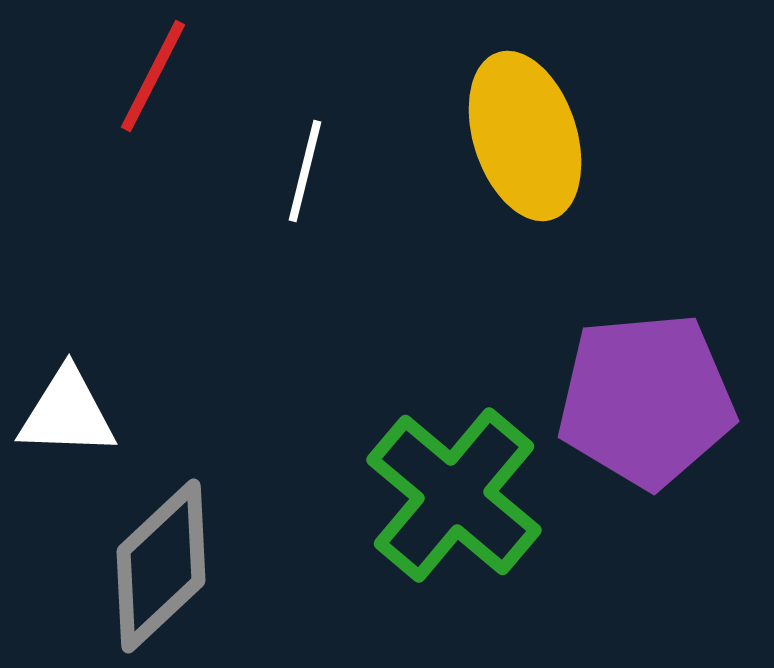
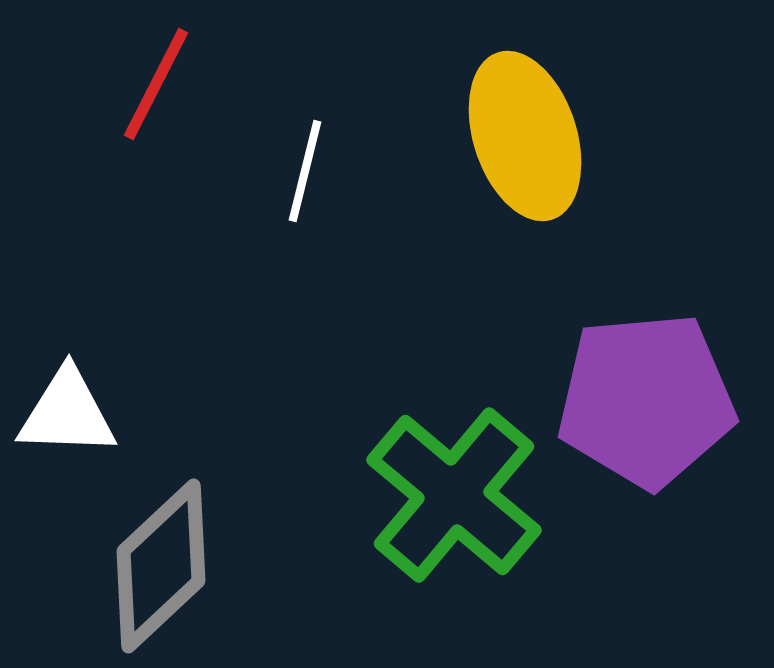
red line: moved 3 px right, 8 px down
